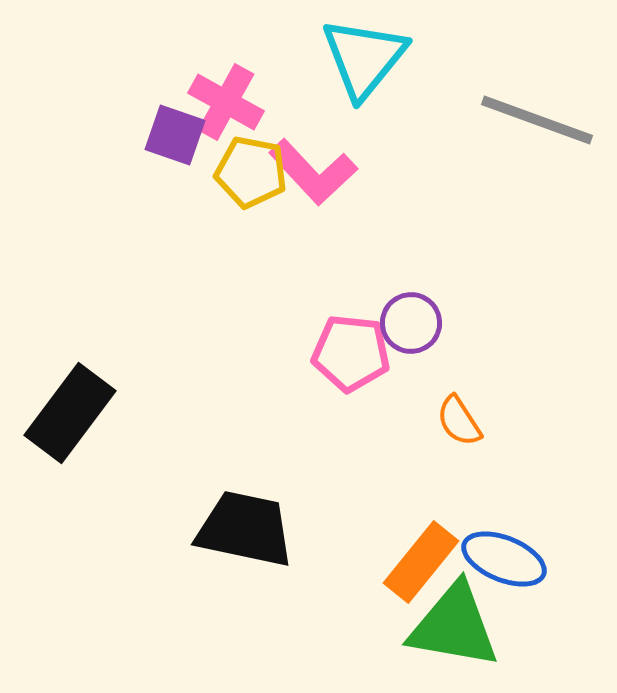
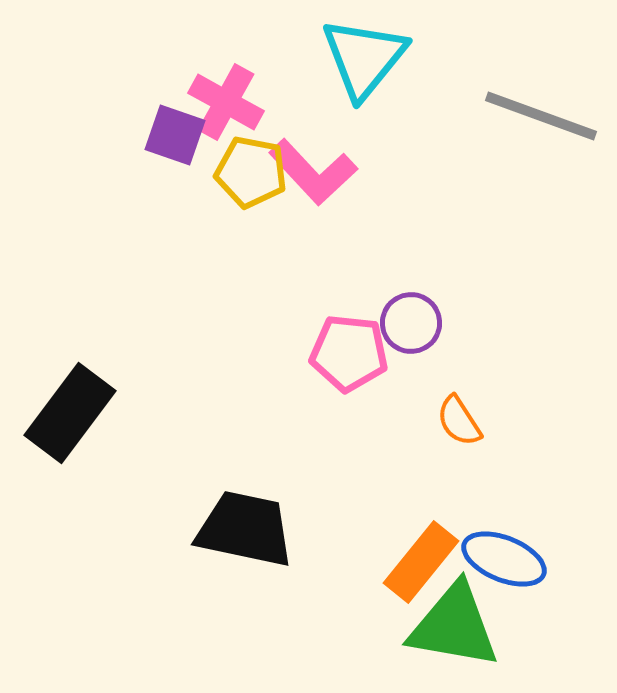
gray line: moved 4 px right, 4 px up
pink pentagon: moved 2 px left
